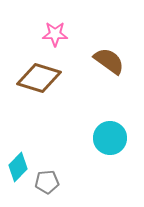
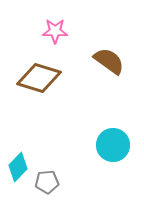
pink star: moved 3 px up
cyan circle: moved 3 px right, 7 px down
